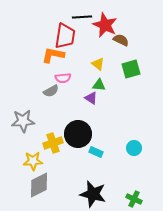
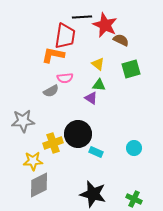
pink semicircle: moved 2 px right
